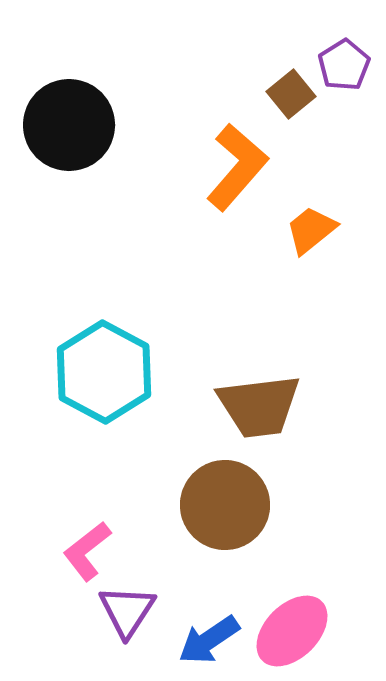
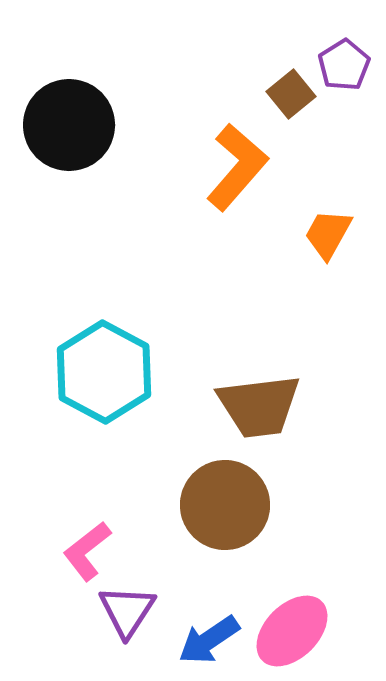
orange trapezoid: moved 17 px right, 4 px down; rotated 22 degrees counterclockwise
